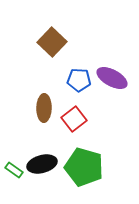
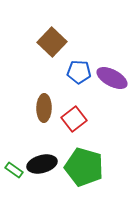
blue pentagon: moved 8 px up
